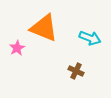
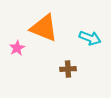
brown cross: moved 8 px left, 2 px up; rotated 28 degrees counterclockwise
